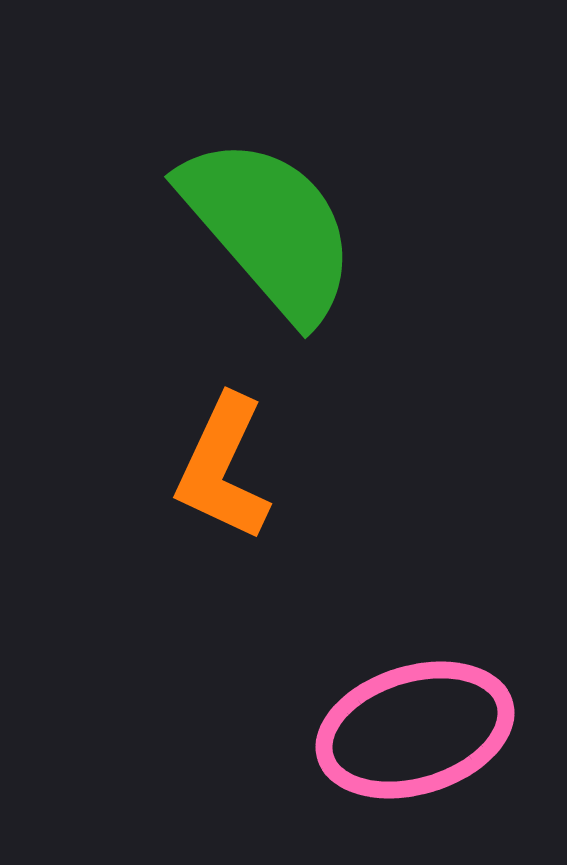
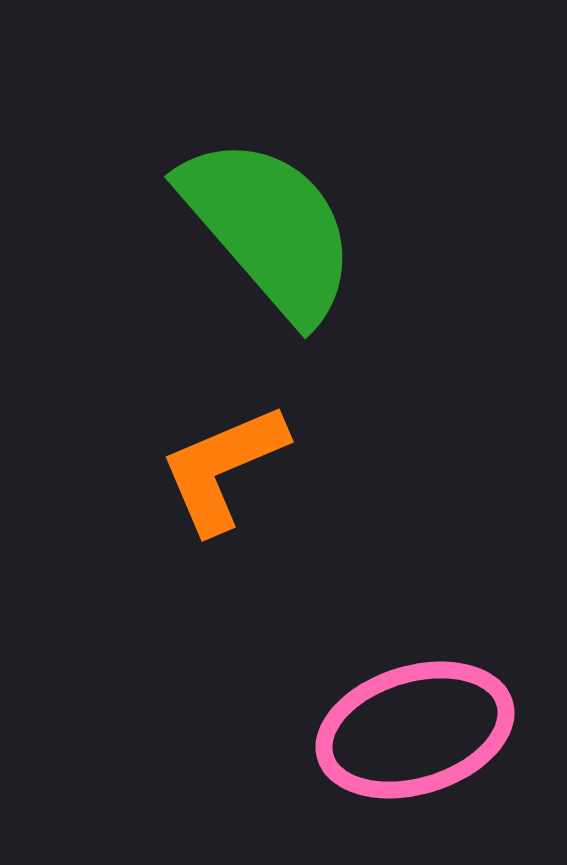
orange L-shape: rotated 42 degrees clockwise
